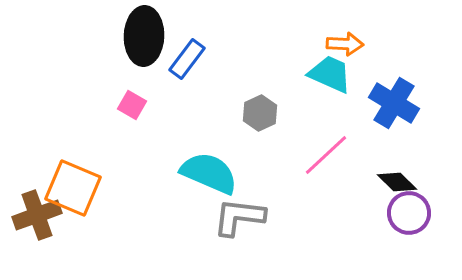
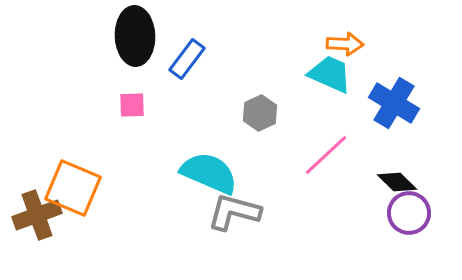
black ellipse: moved 9 px left; rotated 4 degrees counterclockwise
pink square: rotated 32 degrees counterclockwise
gray L-shape: moved 5 px left, 5 px up; rotated 8 degrees clockwise
